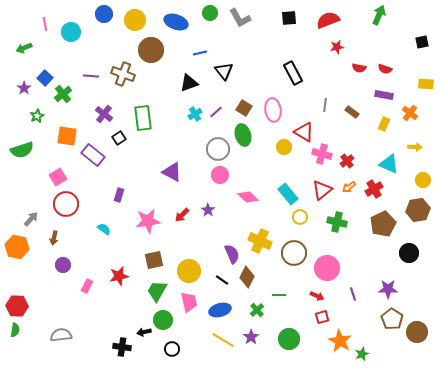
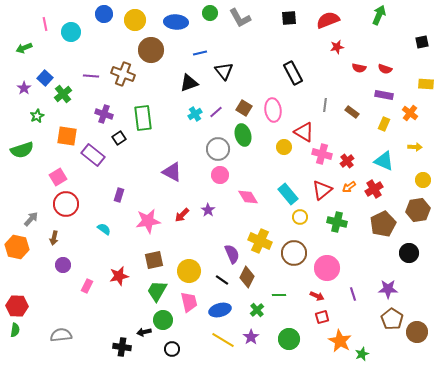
blue ellipse at (176, 22): rotated 15 degrees counterclockwise
purple cross at (104, 114): rotated 18 degrees counterclockwise
cyan triangle at (389, 164): moved 5 px left, 3 px up
pink diamond at (248, 197): rotated 15 degrees clockwise
